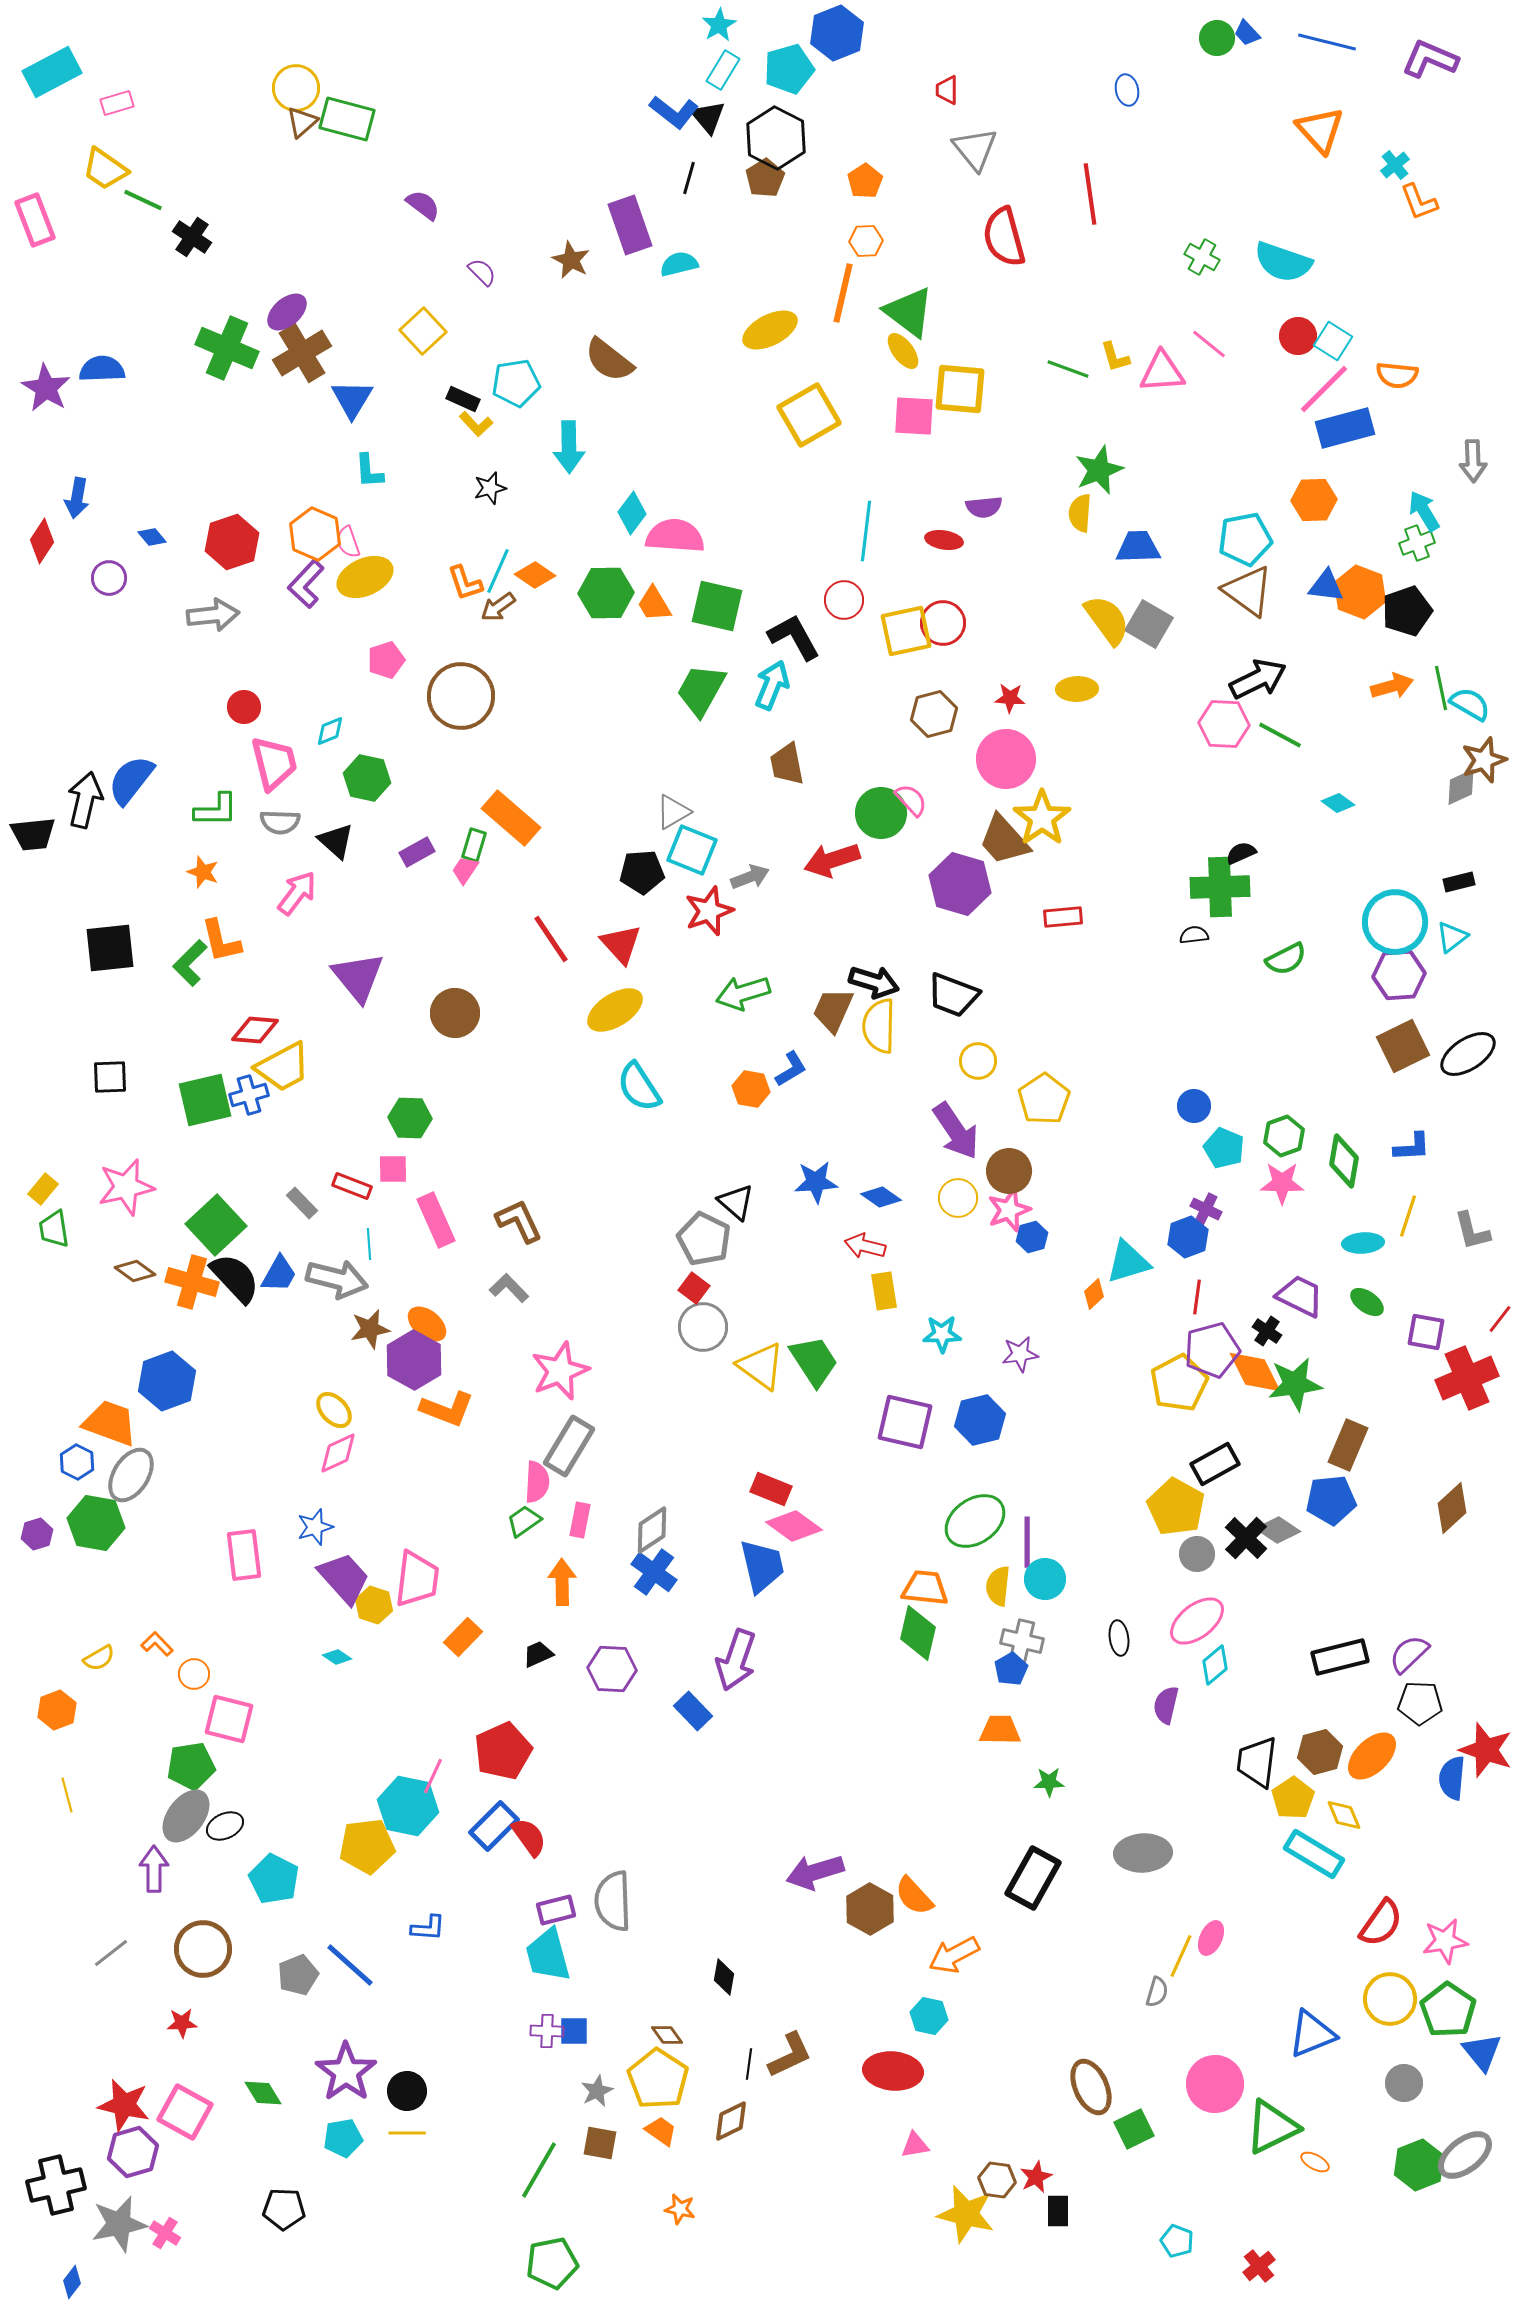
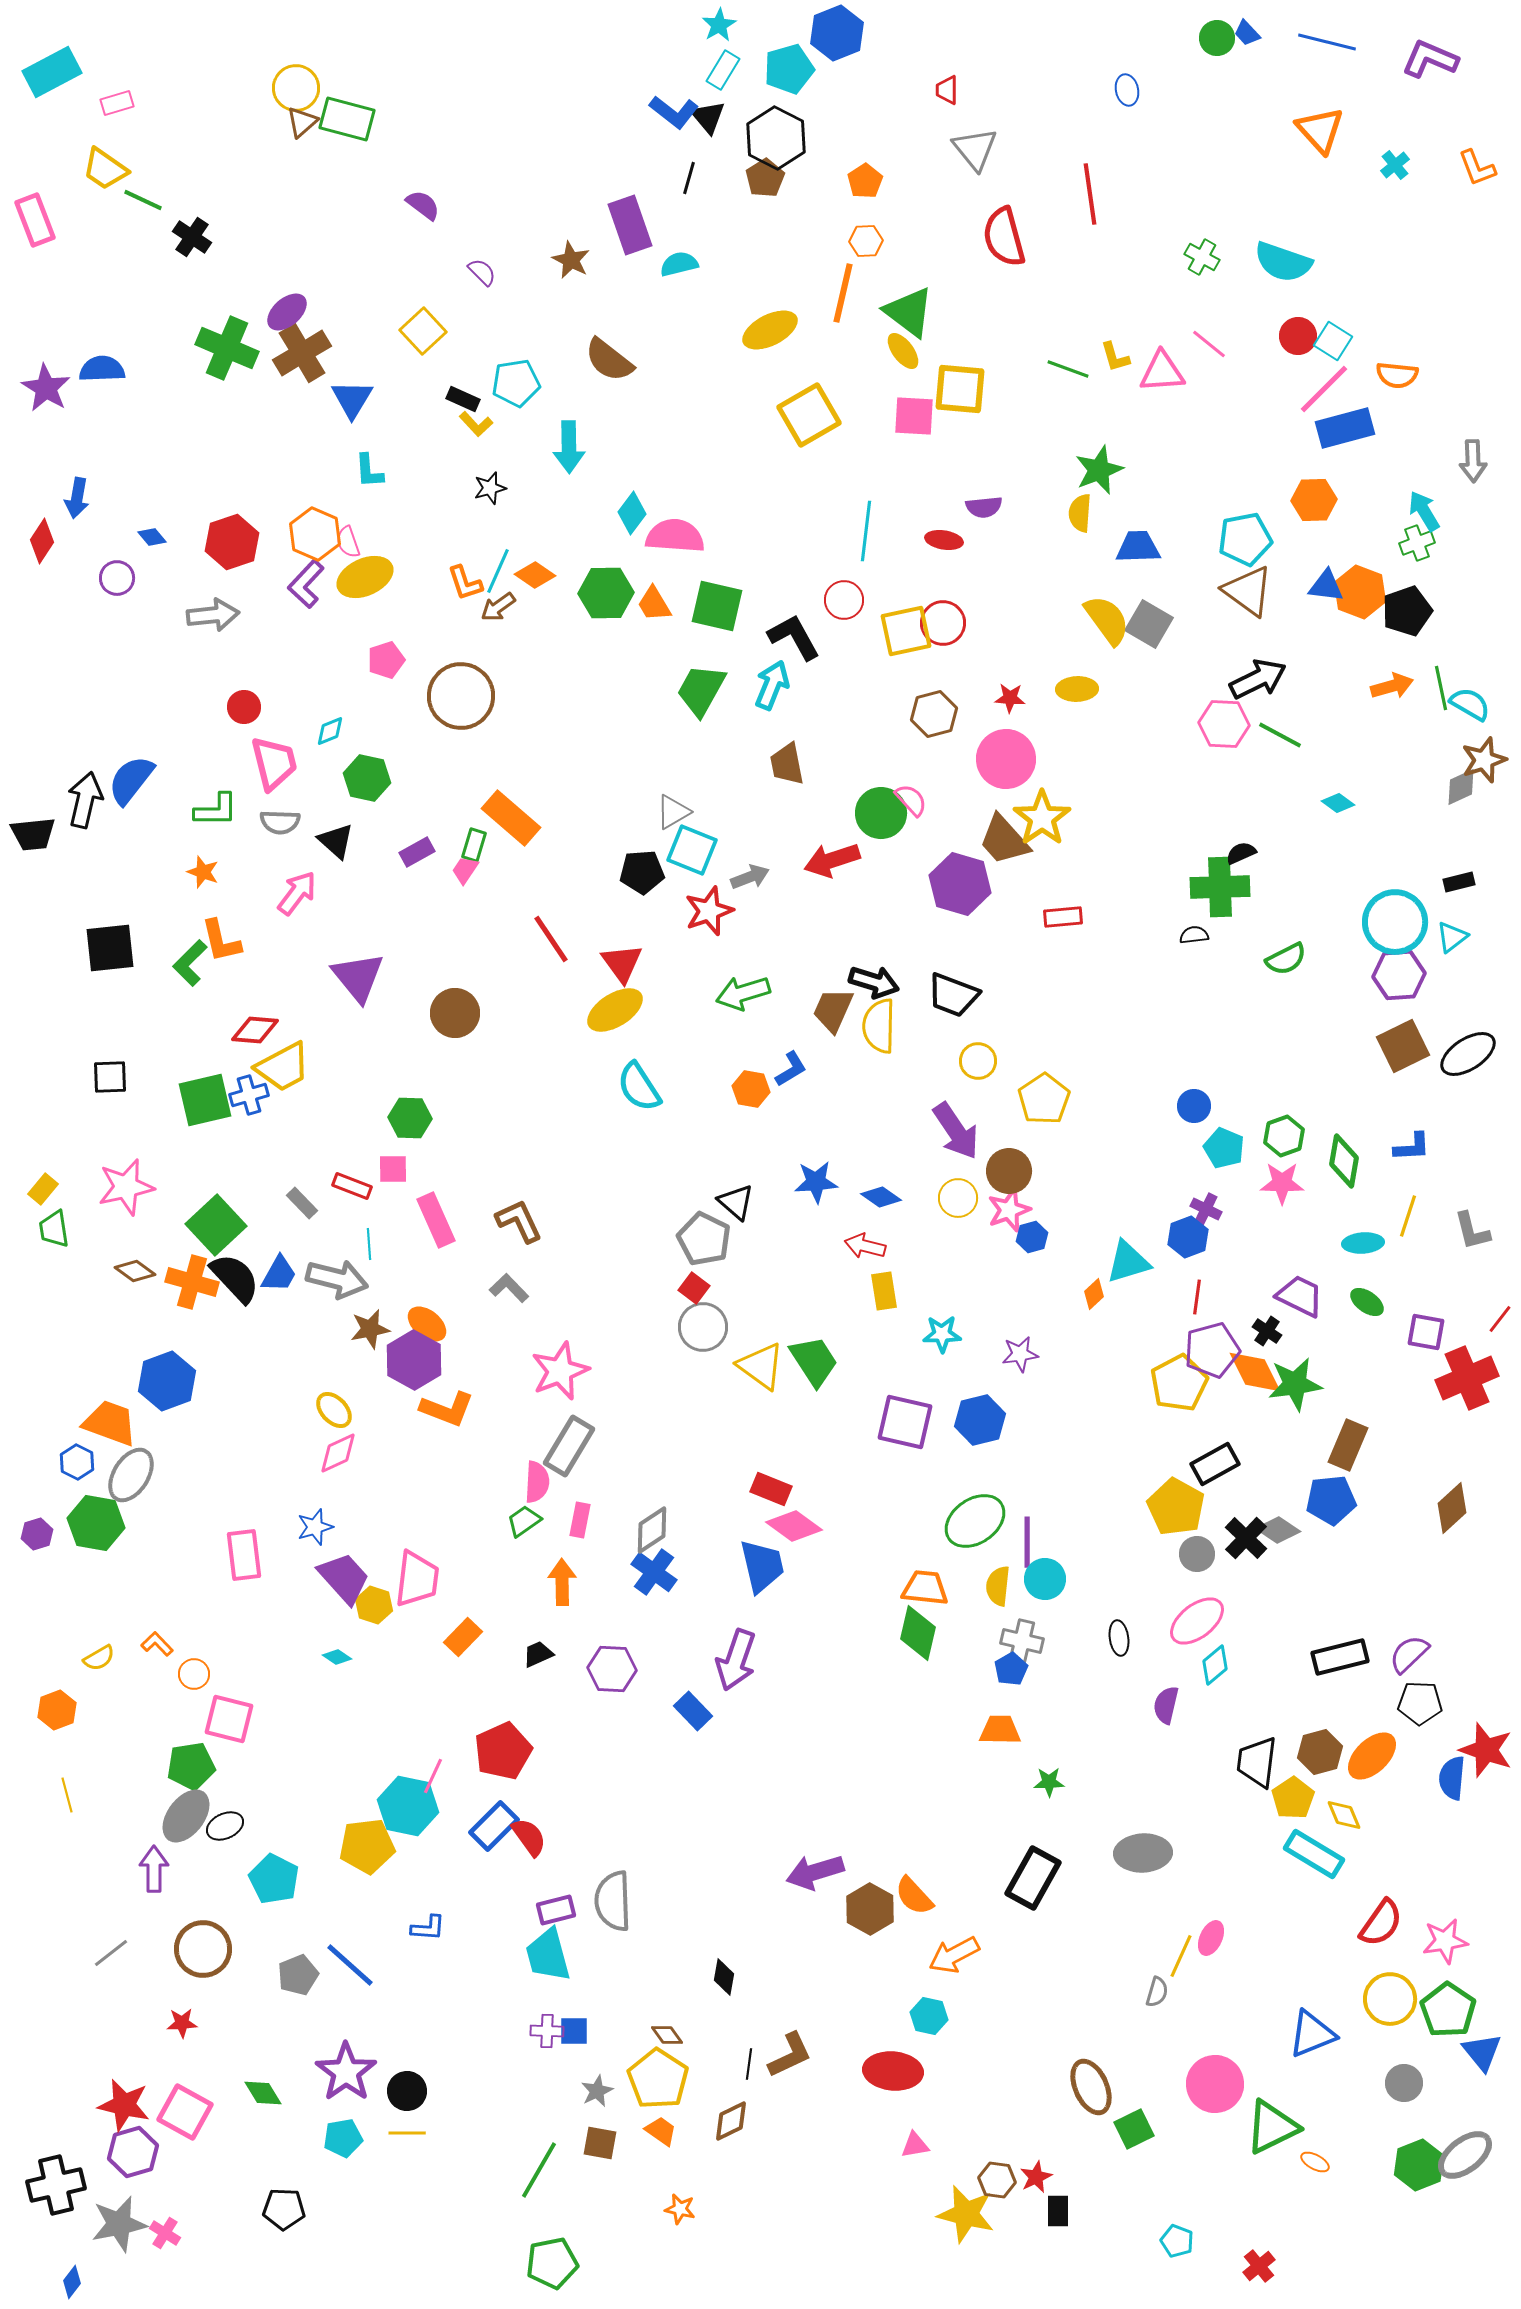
orange L-shape at (1419, 202): moved 58 px right, 34 px up
purple circle at (109, 578): moved 8 px right
red triangle at (621, 944): moved 1 px right, 19 px down; rotated 6 degrees clockwise
